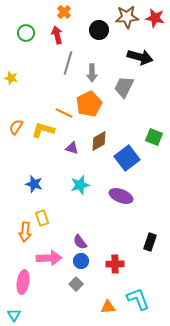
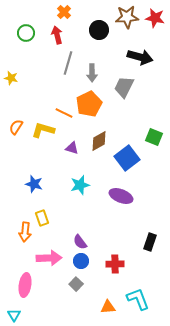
pink ellipse: moved 2 px right, 3 px down
